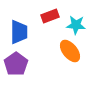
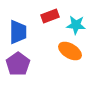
blue trapezoid: moved 1 px left
orange ellipse: rotated 20 degrees counterclockwise
purple pentagon: moved 2 px right
